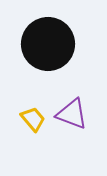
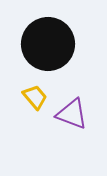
yellow trapezoid: moved 2 px right, 22 px up
